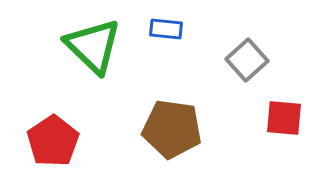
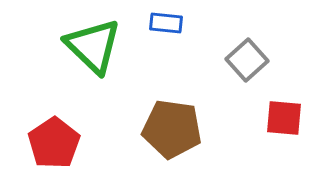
blue rectangle: moved 6 px up
red pentagon: moved 1 px right, 2 px down
